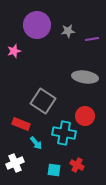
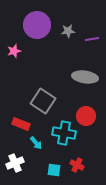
red circle: moved 1 px right
